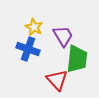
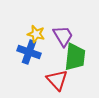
yellow star: moved 2 px right, 7 px down; rotated 12 degrees counterclockwise
blue cross: moved 1 px right, 3 px down
green trapezoid: moved 2 px left, 2 px up
